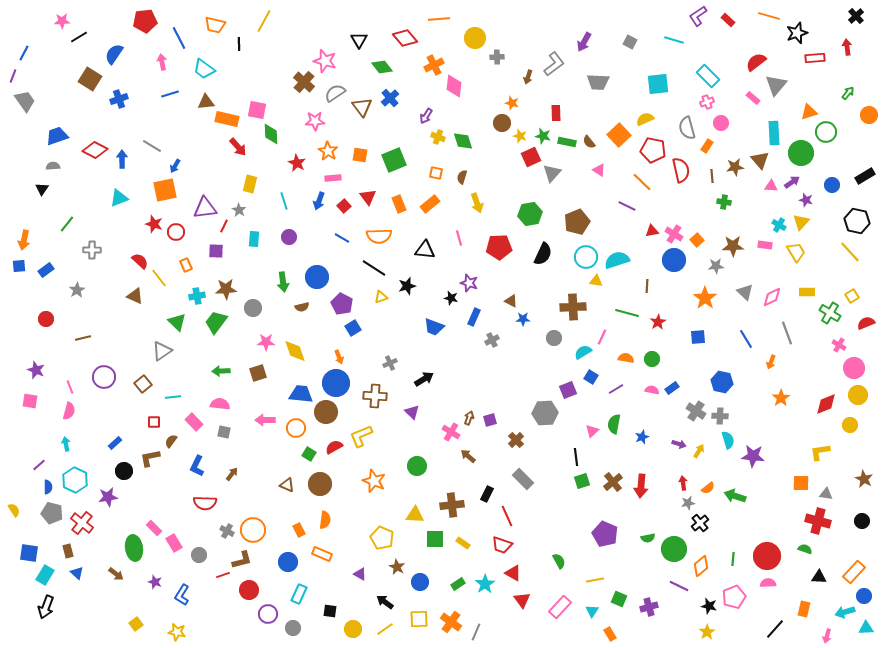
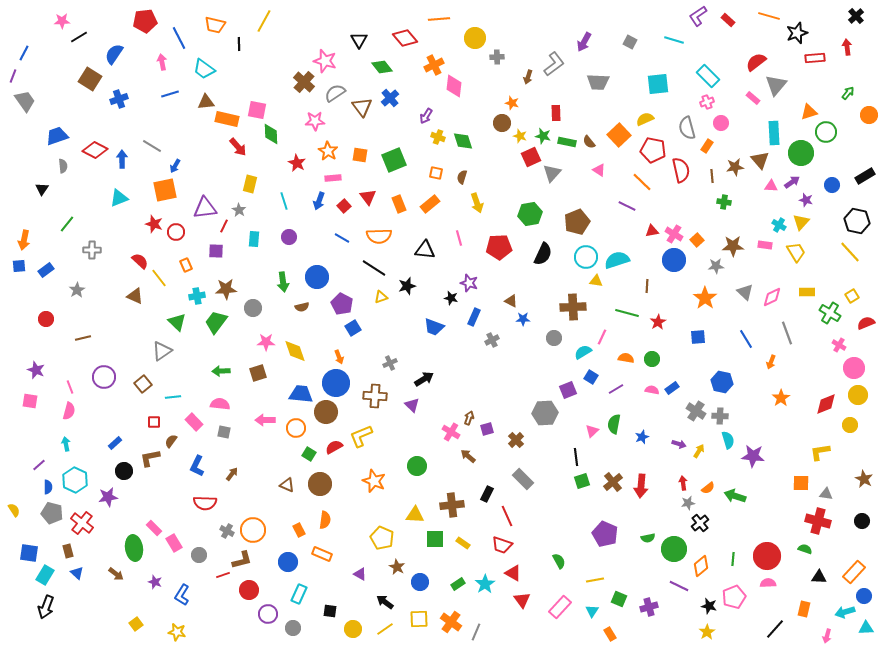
gray semicircle at (53, 166): moved 10 px right; rotated 88 degrees clockwise
purple triangle at (412, 412): moved 7 px up
purple square at (490, 420): moved 3 px left, 9 px down
